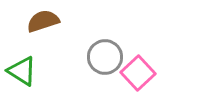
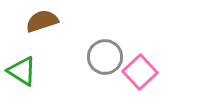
brown semicircle: moved 1 px left
pink square: moved 2 px right, 1 px up
